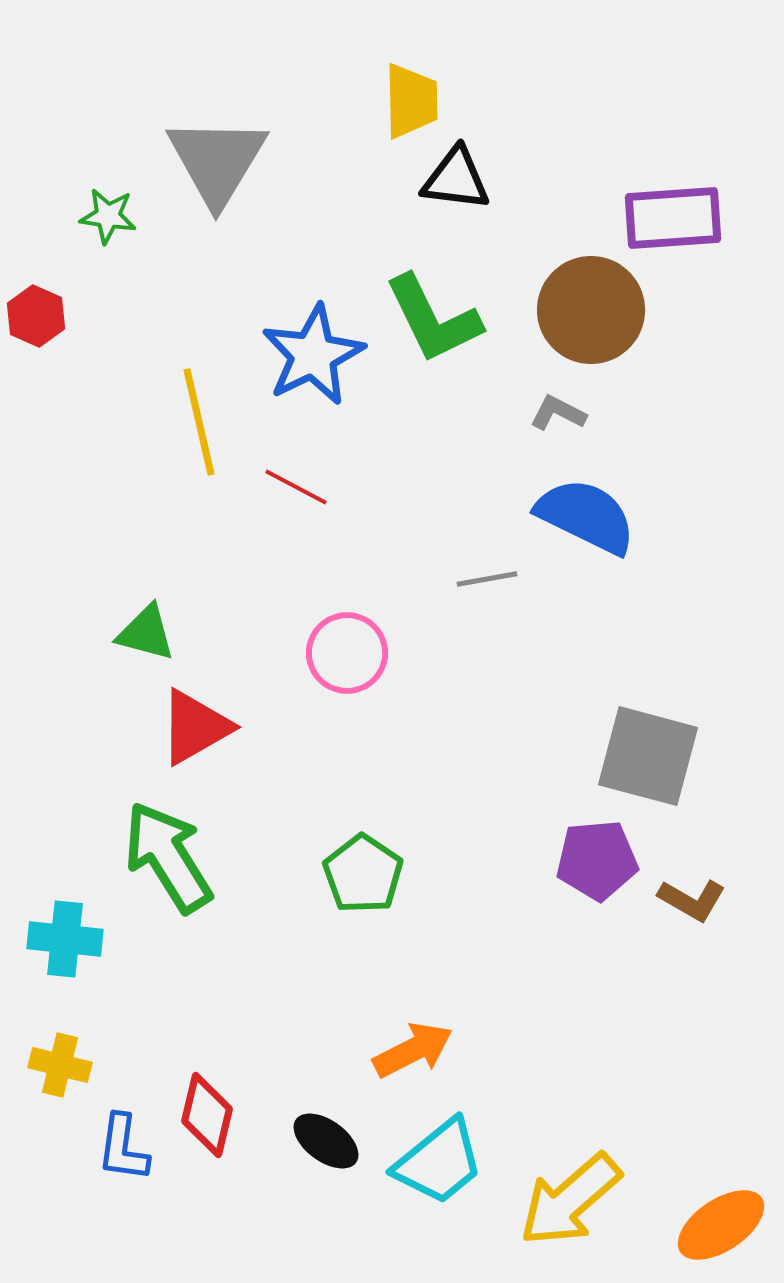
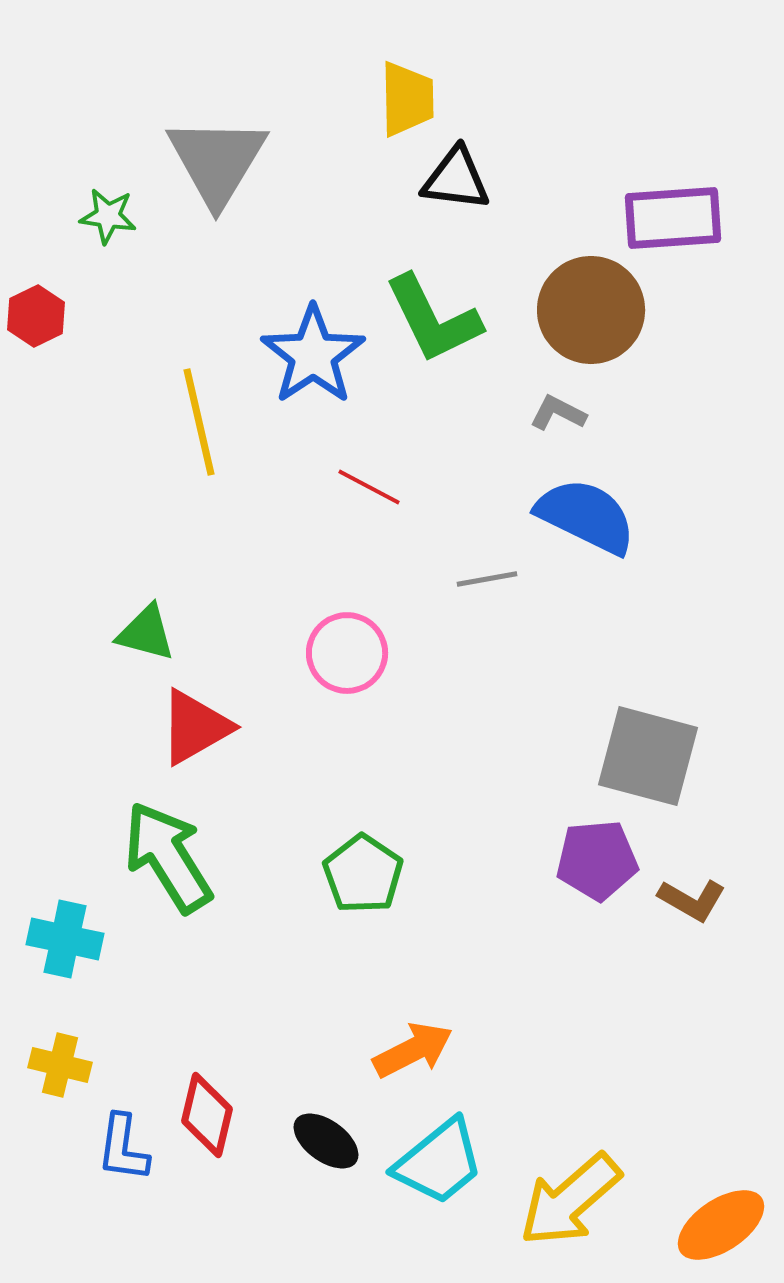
yellow trapezoid: moved 4 px left, 2 px up
red hexagon: rotated 10 degrees clockwise
blue star: rotated 8 degrees counterclockwise
red line: moved 73 px right
cyan cross: rotated 6 degrees clockwise
